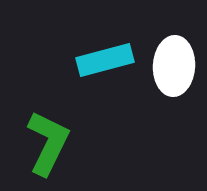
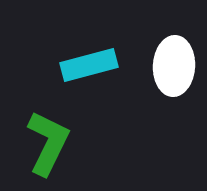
cyan rectangle: moved 16 px left, 5 px down
